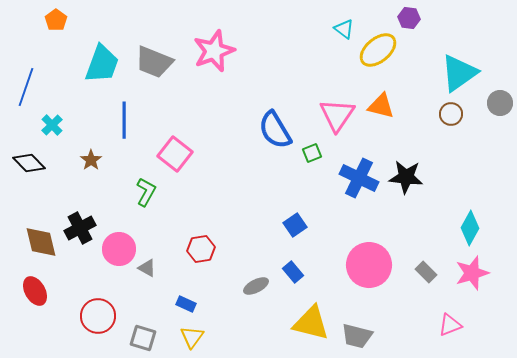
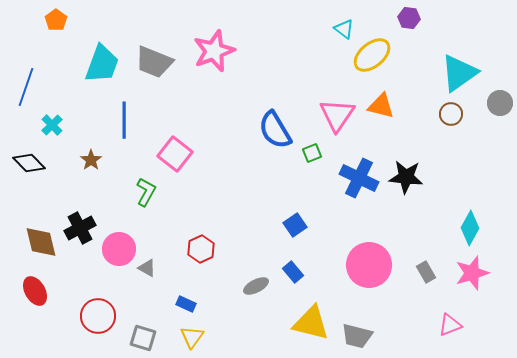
yellow ellipse at (378, 50): moved 6 px left, 5 px down
red hexagon at (201, 249): rotated 16 degrees counterclockwise
gray rectangle at (426, 272): rotated 15 degrees clockwise
